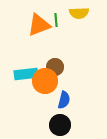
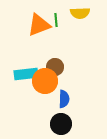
yellow semicircle: moved 1 px right
blue semicircle: moved 1 px up; rotated 12 degrees counterclockwise
black circle: moved 1 px right, 1 px up
